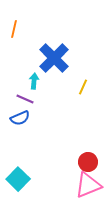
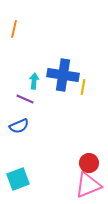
blue cross: moved 9 px right, 17 px down; rotated 36 degrees counterclockwise
yellow line: rotated 14 degrees counterclockwise
blue semicircle: moved 1 px left, 8 px down
red circle: moved 1 px right, 1 px down
cyan square: rotated 25 degrees clockwise
